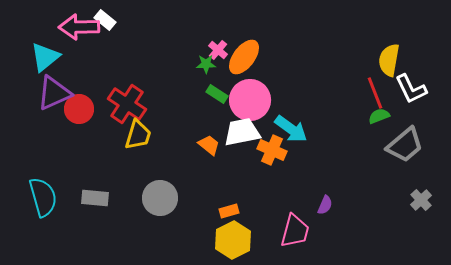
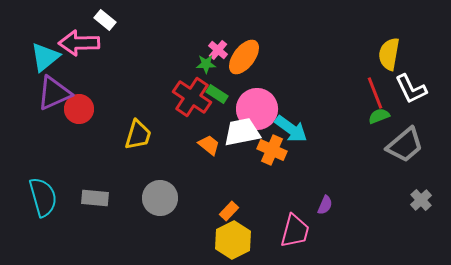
pink arrow: moved 16 px down
yellow semicircle: moved 6 px up
pink circle: moved 7 px right, 9 px down
red cross: moved 65 px right, 7 px up
orange rectangle: rotated 30 degrees counterclockwise
